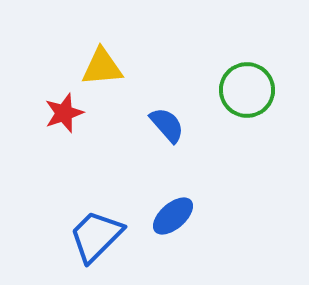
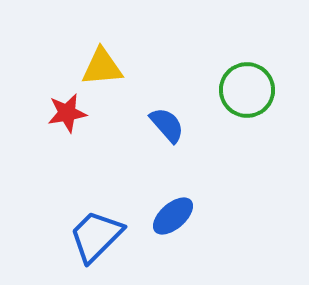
red star: moved 3 px right; rotated 9 degrees clockwise
